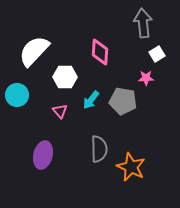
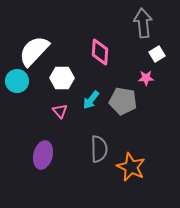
white hexagon: moved 3 px left, 1 px down
cyan circle: moved 14 px up
